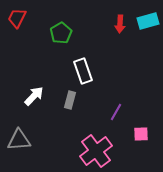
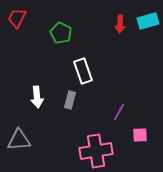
green pentagon: rotated 15 degrees counterclockwise
white arrow: moved 3 px right, 1 px down; rotated 130 degrees clockwise
purple line: moved 3 px right
pink square: moved 1 px left, 1 px down
pink cross: rotated 28 degrees clockwise
